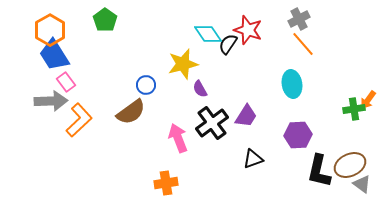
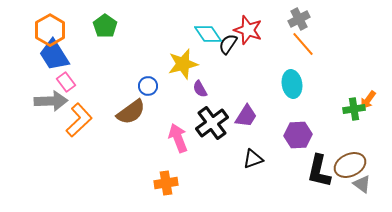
green pentagon: moved 6 px down
blue circle: moved 2 px right, 1 px down
